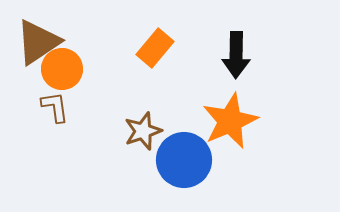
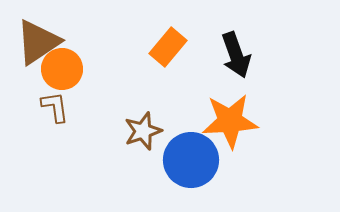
orange rectangle: moved 13 px right, 1 px up
black arrow: rotated 21 degrees counterclockwise
orange star: rotated 20 degrees clockwise
blue circle: moved 7 px right
